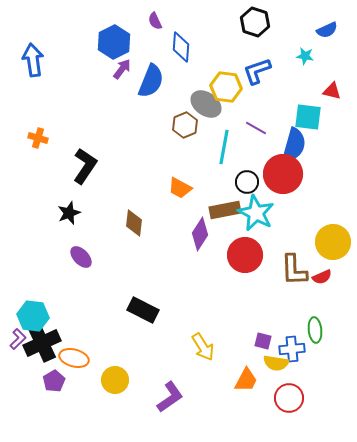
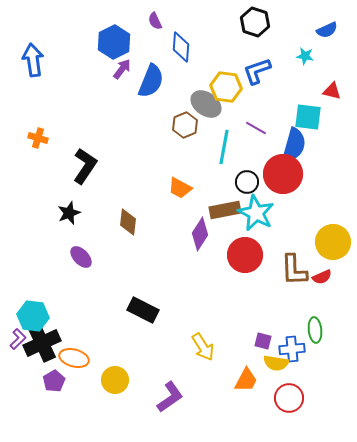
brown diamond at (134, 223): moved 6 px left, 1 px up
